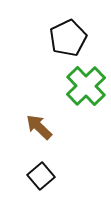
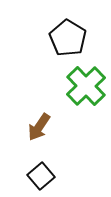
black pentagon: rotated 15 degrees counterclockwise
brown arrow: rotated 100 degrees counterclockwise
